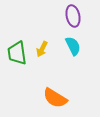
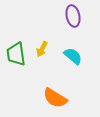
cyan semicircle: moved 10 px down; rotated 24 degrees counterclockwise
green trapezoid: moved 1 px left, 1 px down
